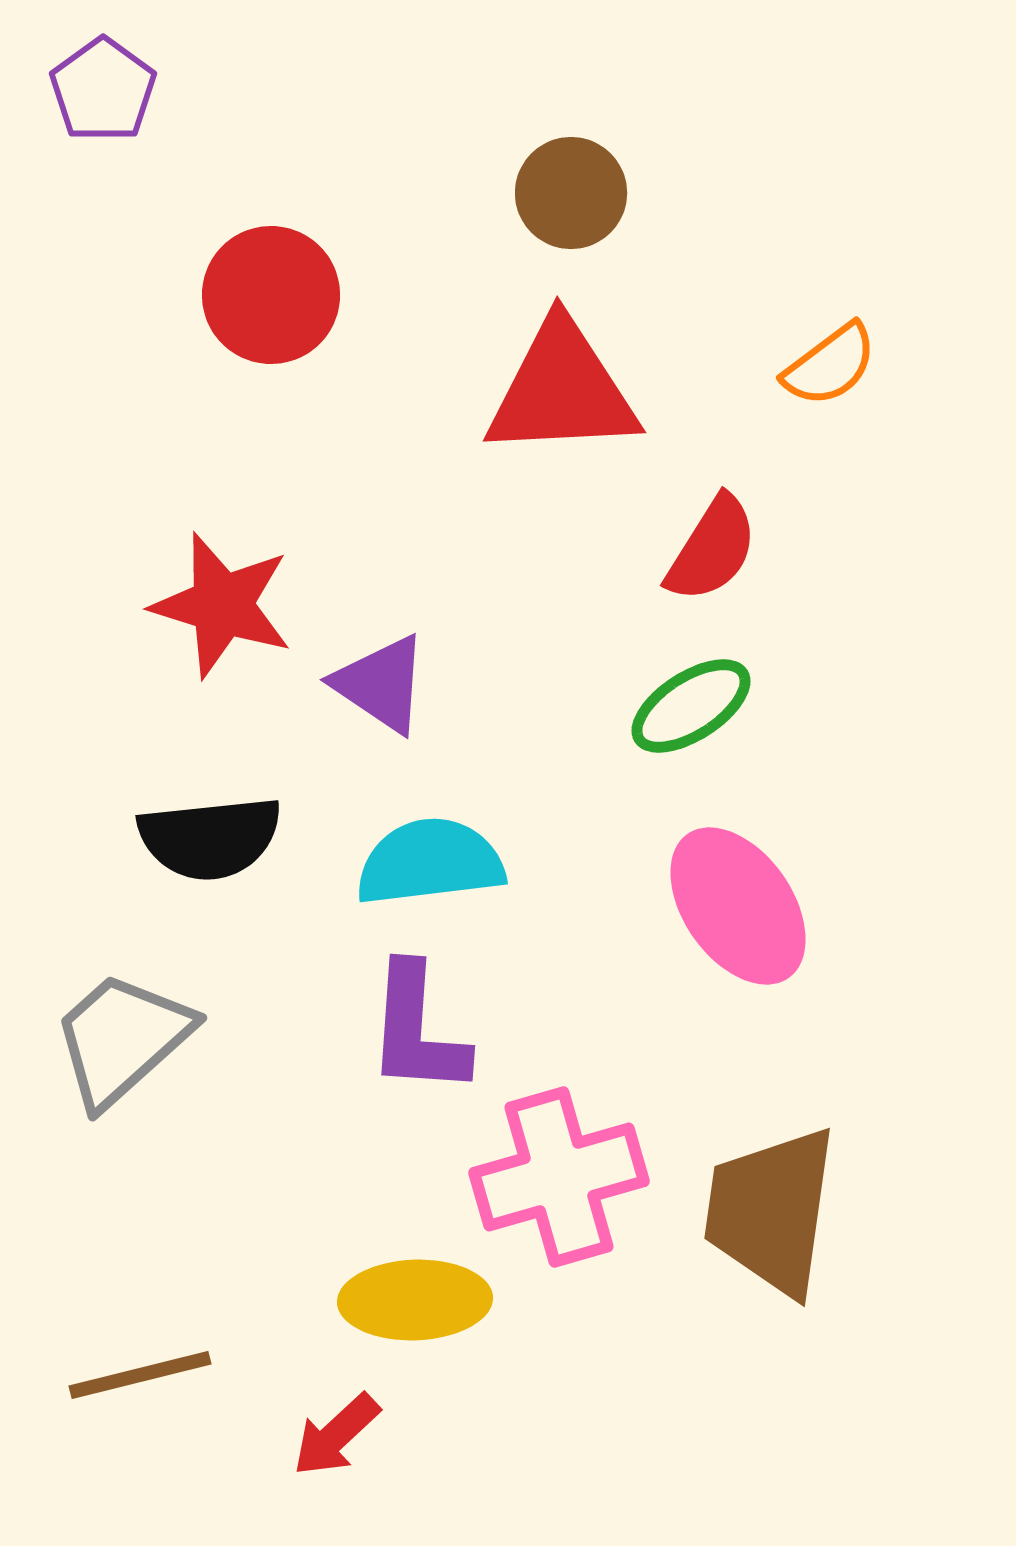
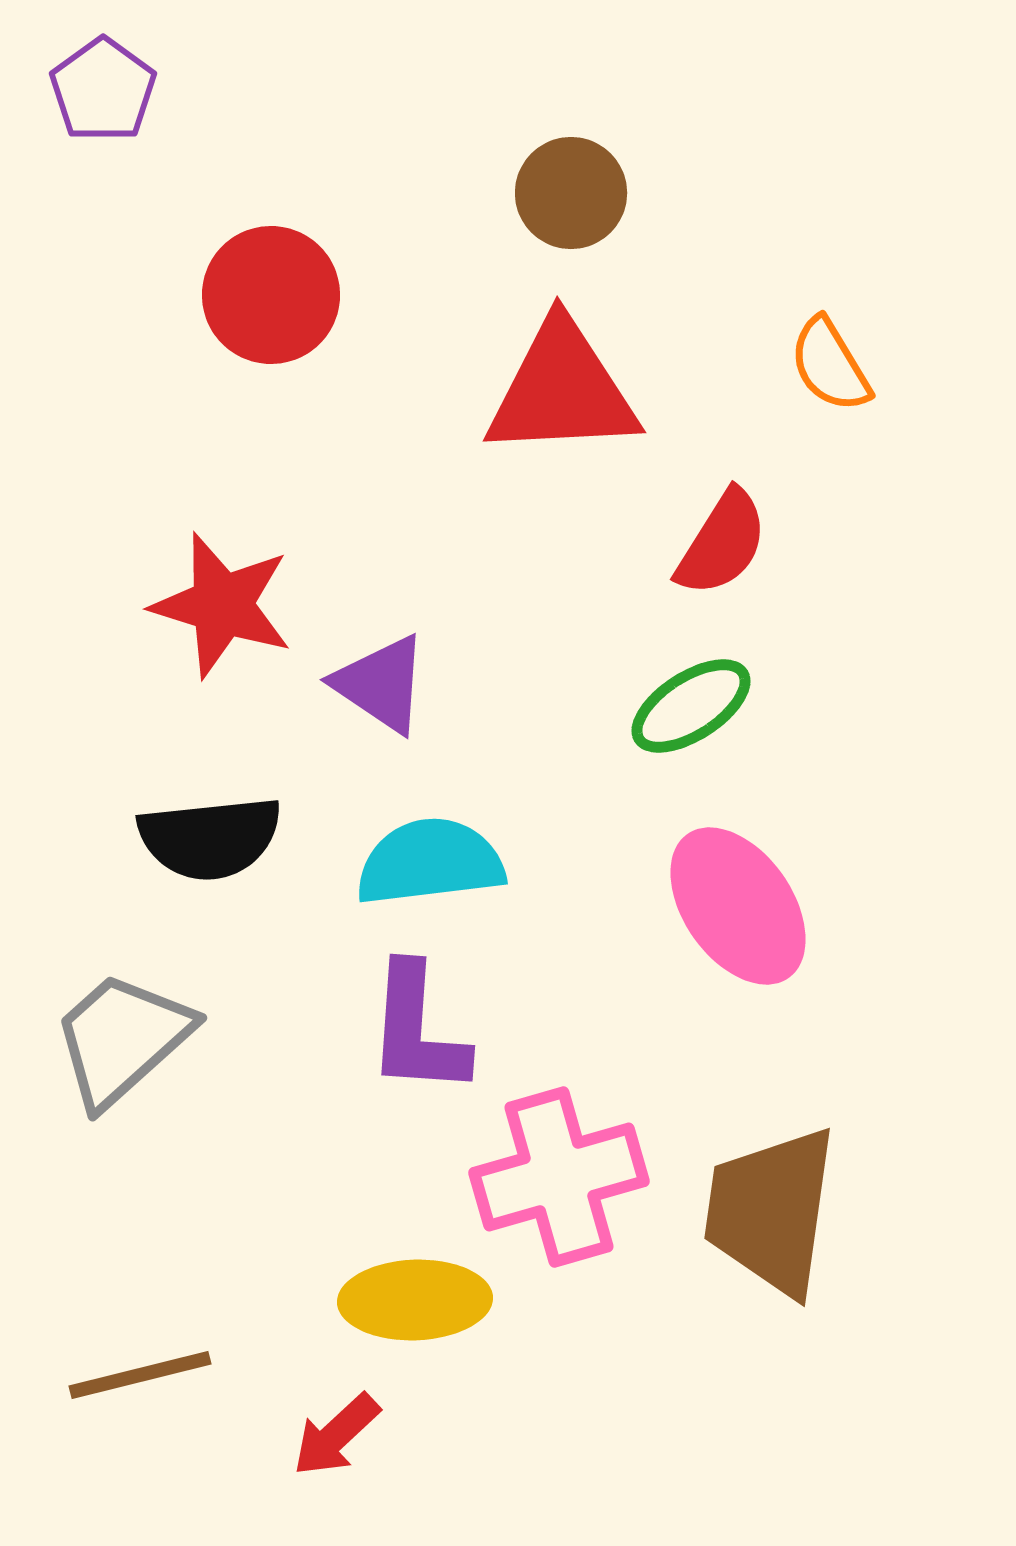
orange semicircle: rotated 96 degrees clockwise
red semicircle: moved 10 px right, 6 px up
